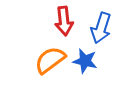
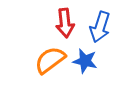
red arrow: moved 1 px right, 2 px down
blue arrow: moved 1 px left, 1 px up
